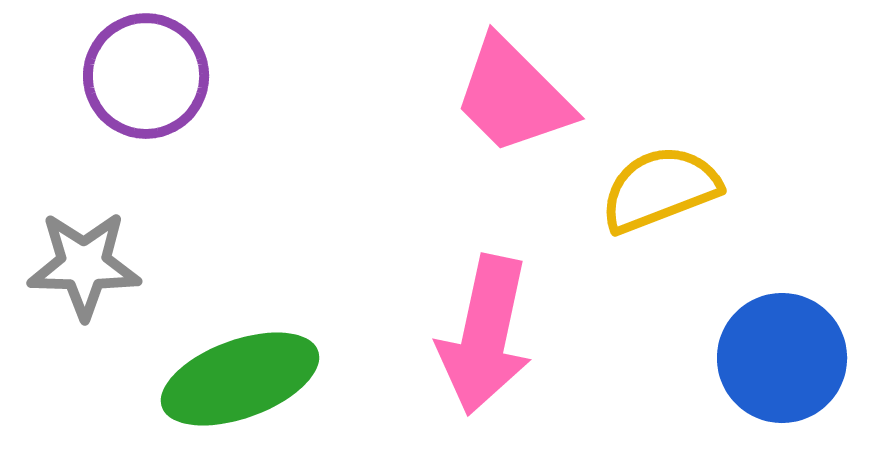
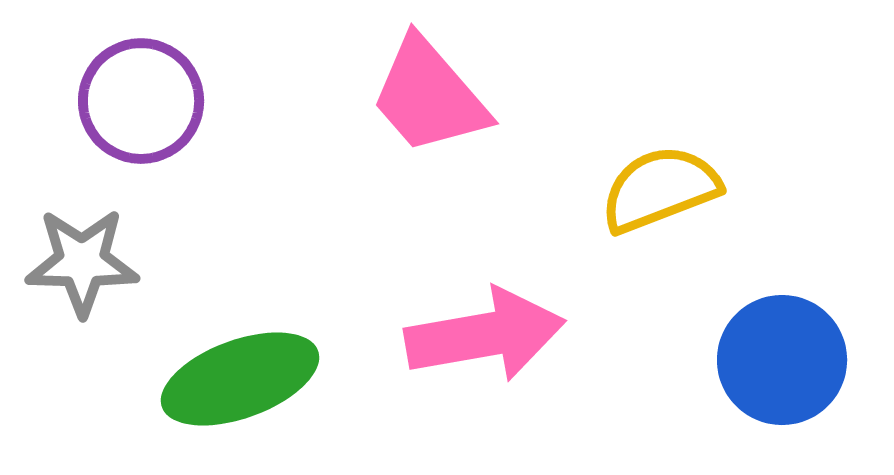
purple circle: moved 5 px left, 25 px down
pink trapezoid: moved 84 px left; rotated 4 degrees clockwise
gray star: moved 2 px left, 3 px up
pink arrow: rotated 112 degrees counterclockwise
blue circle: moved 2 px down
